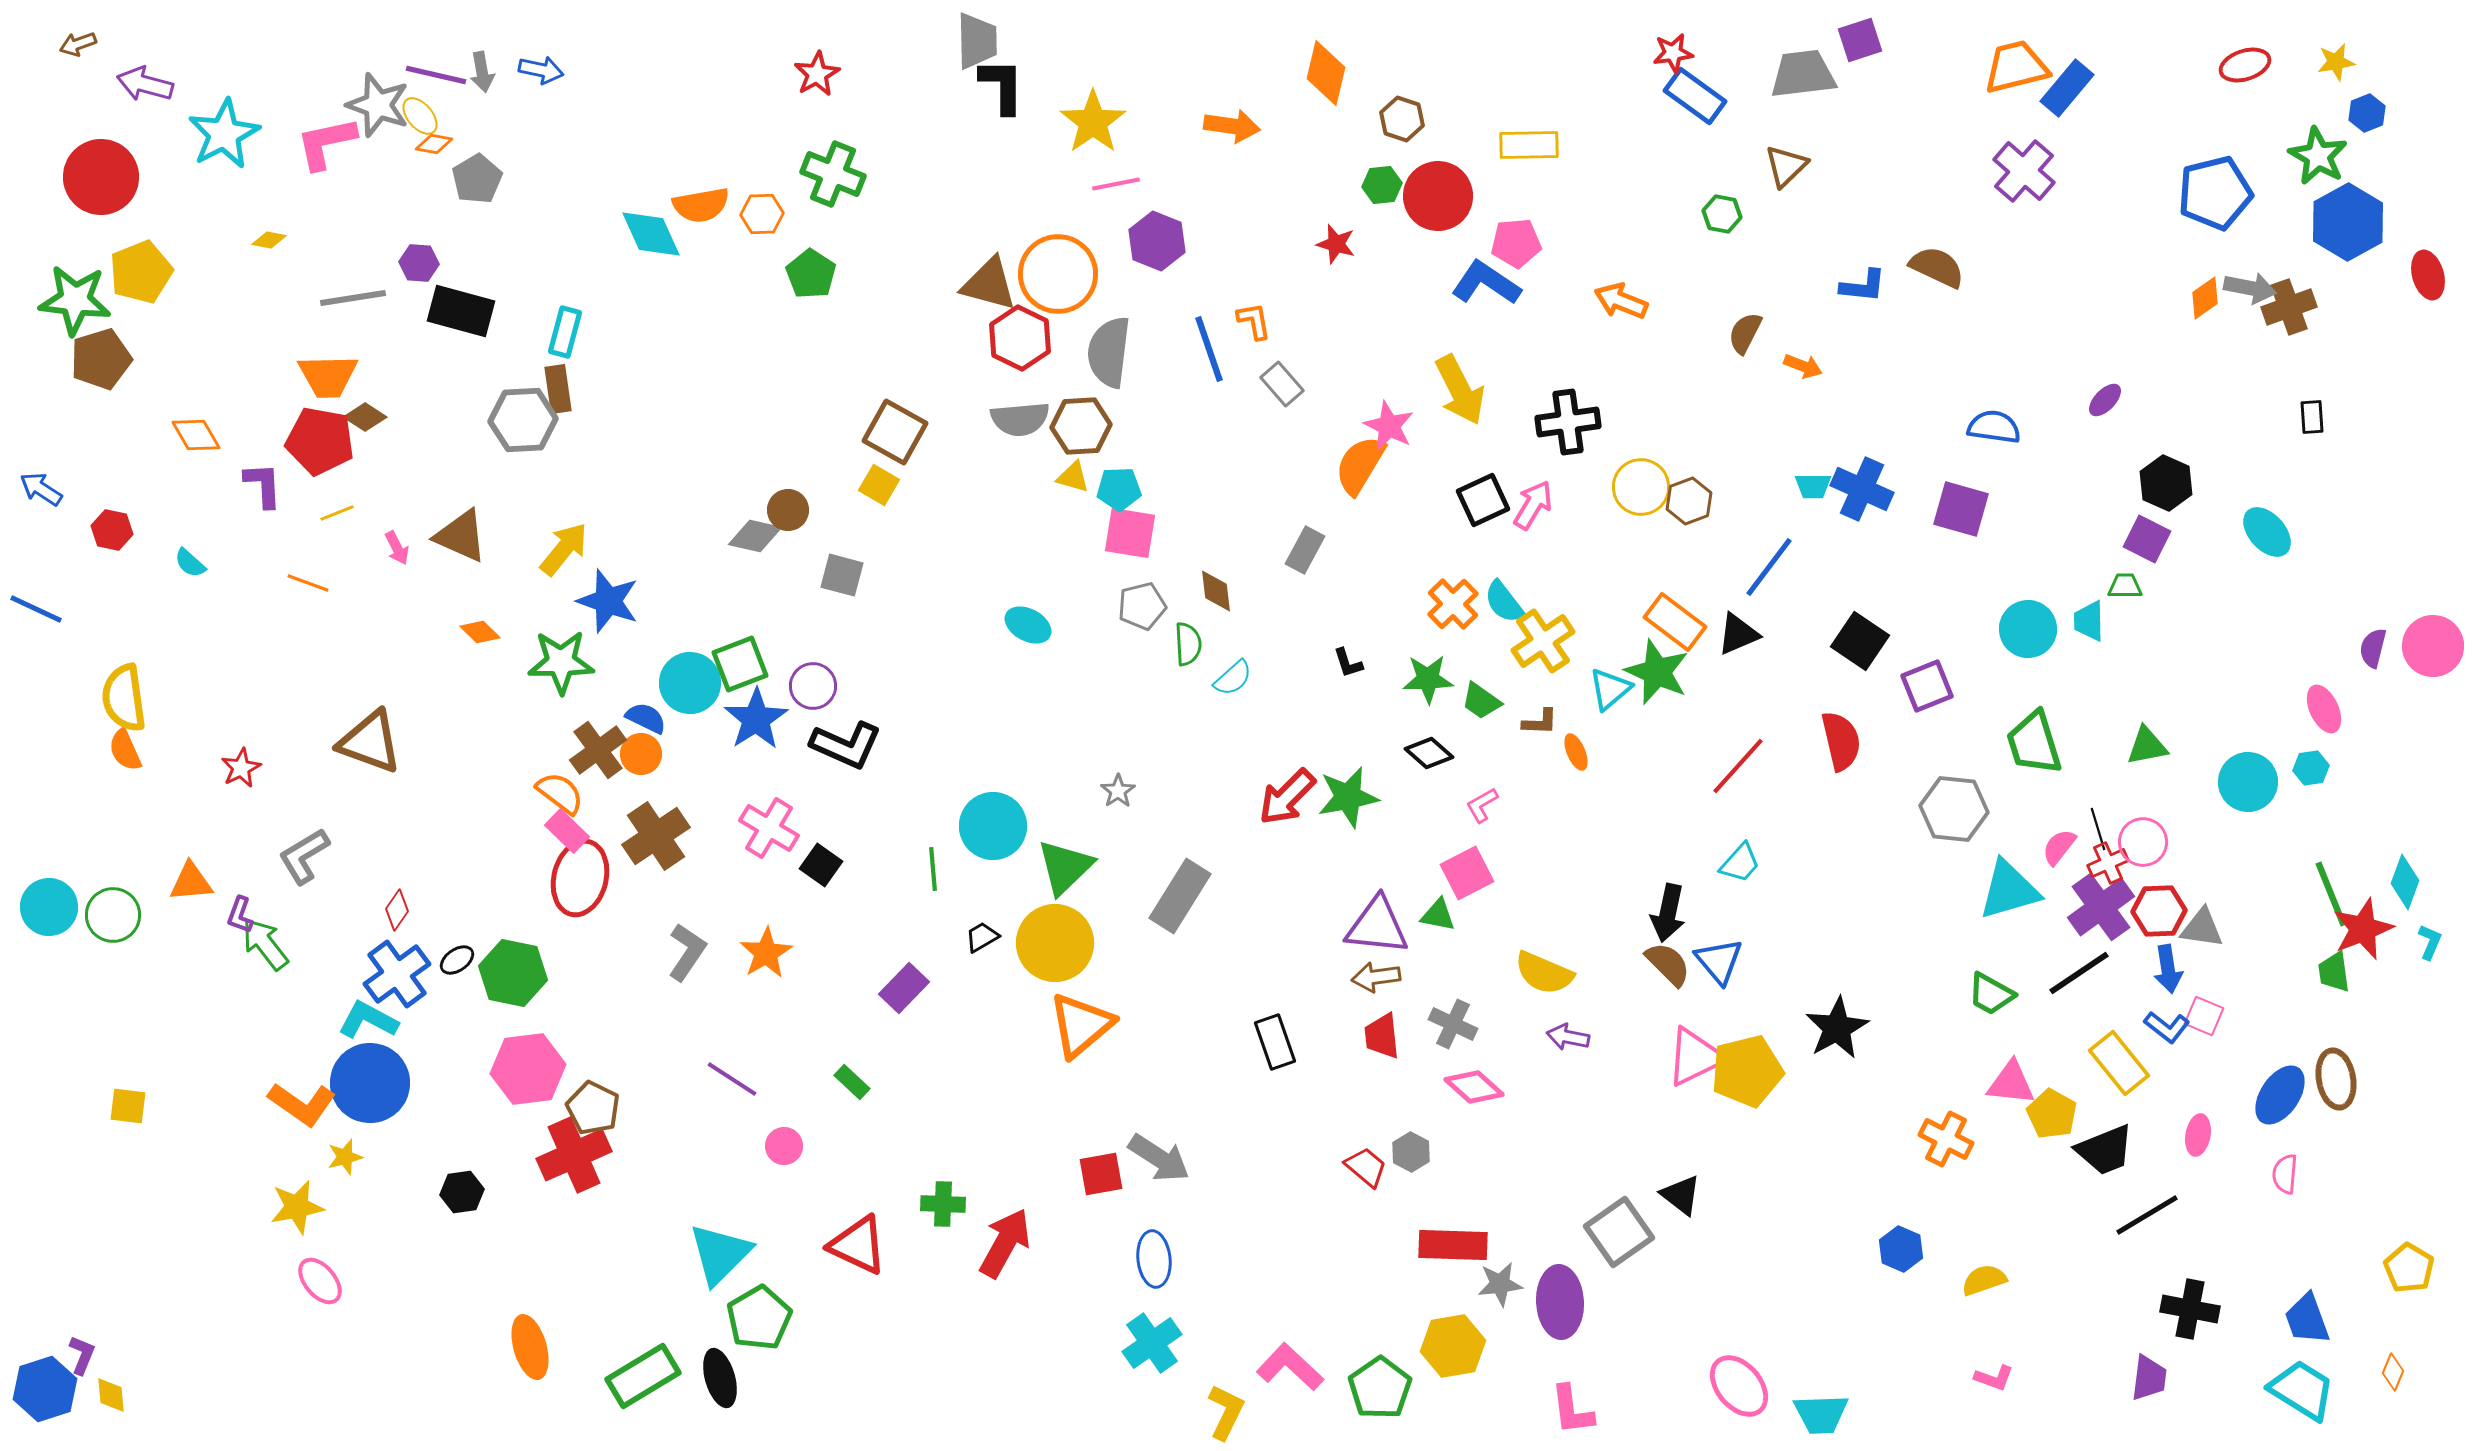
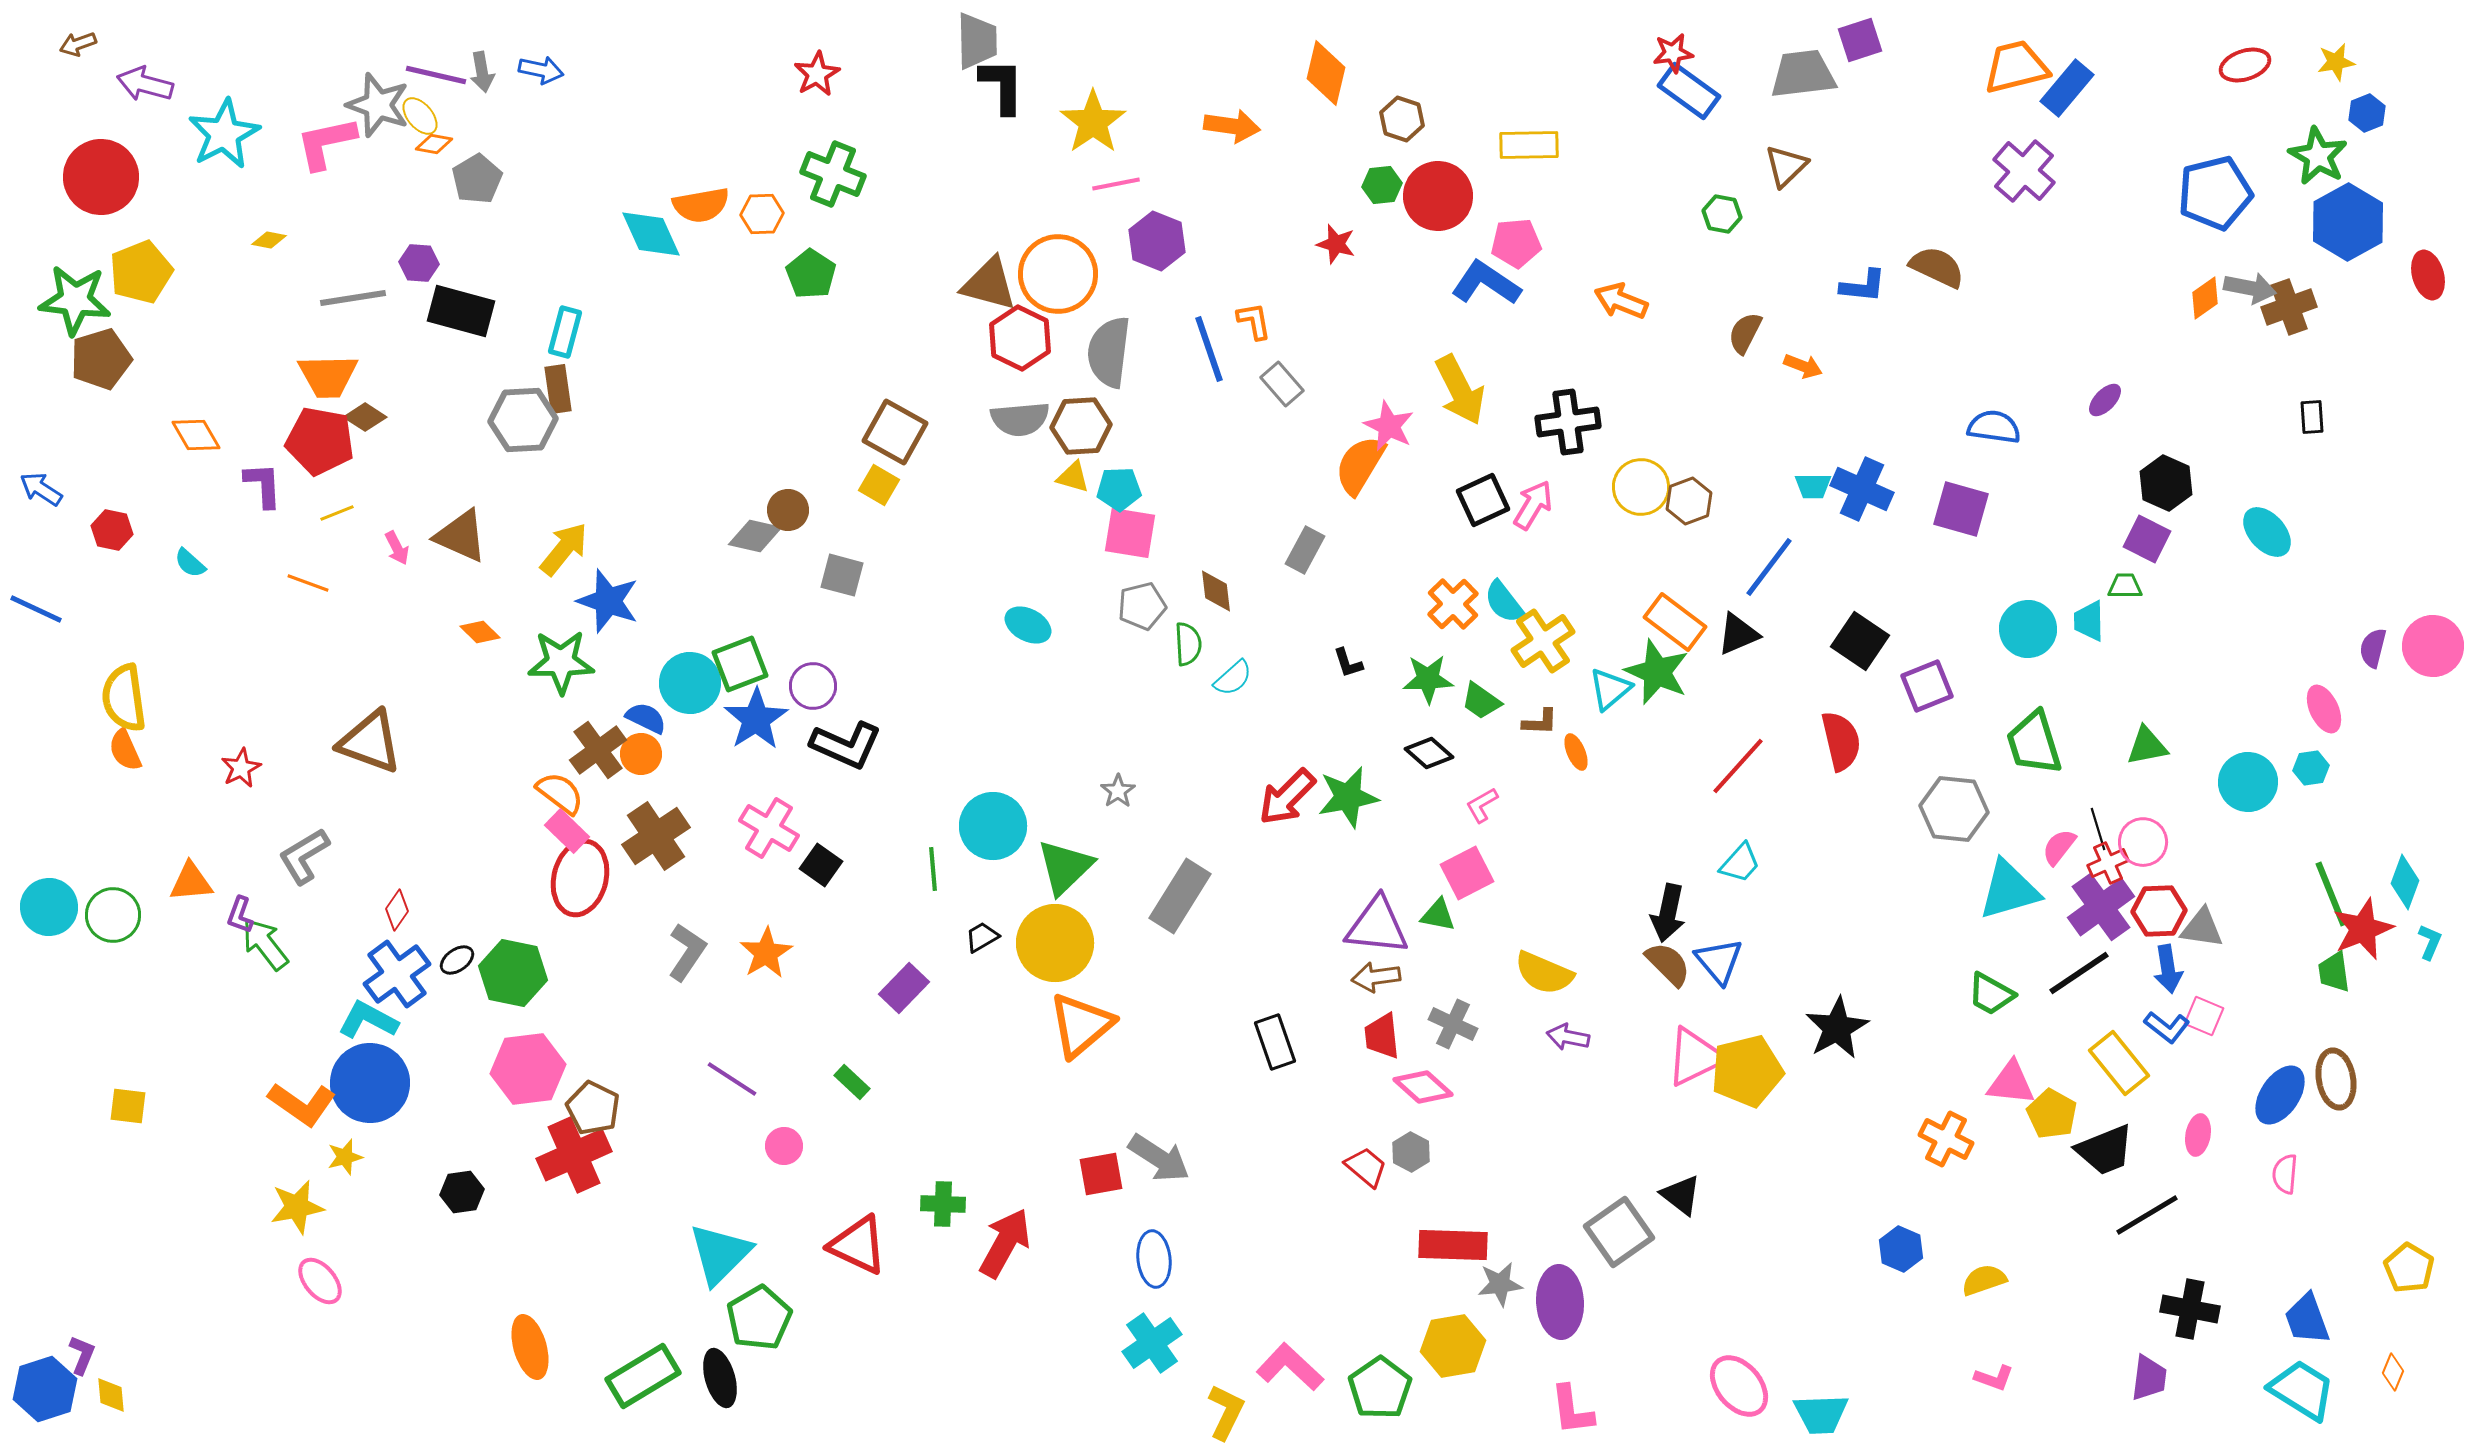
blue rectangle at (1695, 96): moved 6 px left, 5 px up
pink diamond at (1474, 1087): moved 51 px left
